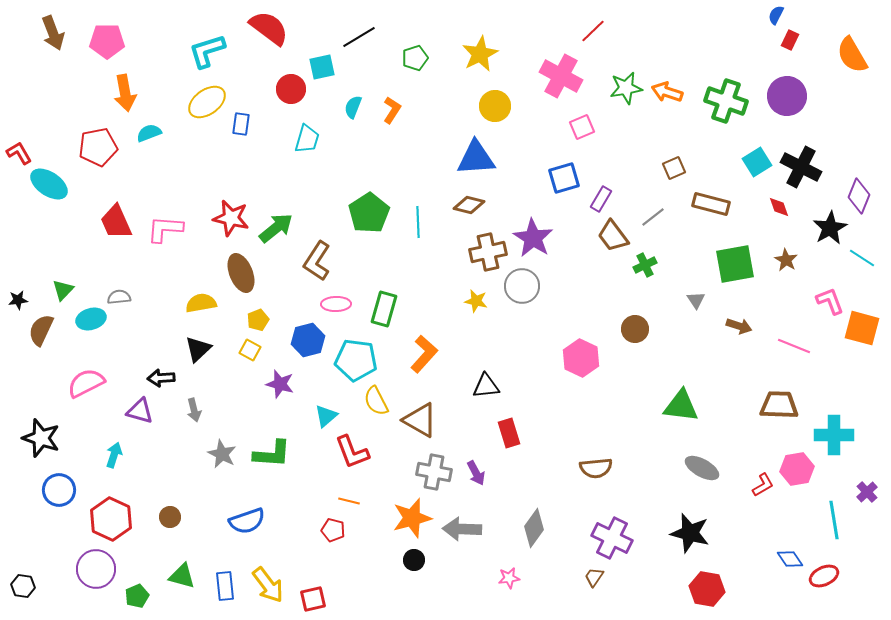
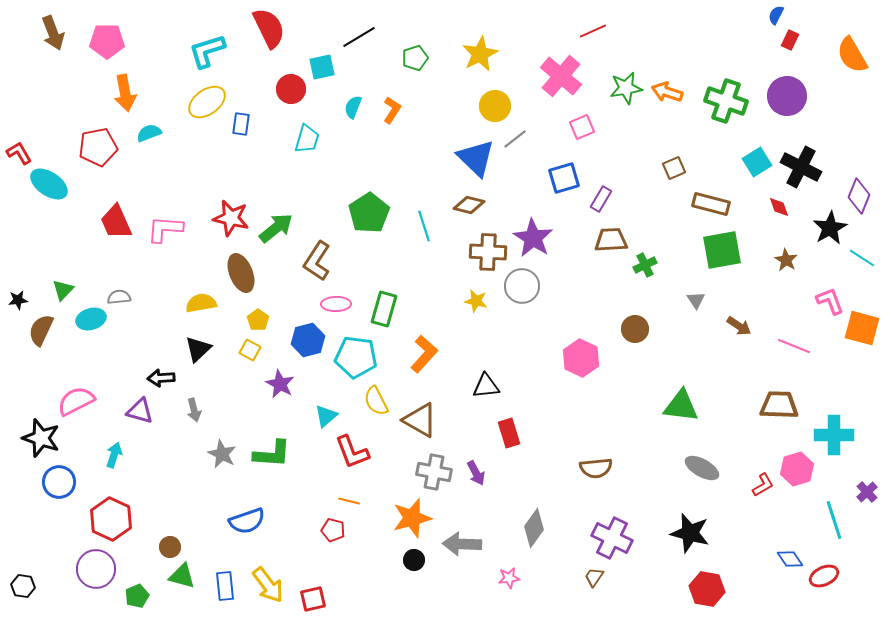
red semicircle at (269, 28): rotated 27 degrees clockwise
red line at (593, 31): rotated 20 degrees clockwise
pink cross at (561, 76): rotated 12 degrees clockwise
blue triangle at (476, 158): rotated 48 degrees clockwise
gray line at (653, 217): moved 138 px left, 78 px up
cyan line at (418, 222): moved 6 px right, 4 px down; rotated 16 degrees counterclockwise
brown trapezoid at (613, 236): moved 2 px left, 4 px down; rotated 124 degrees clockwise
brown cross at (488, 252): rotated 15 degrees clockwise
green square at (735, 264): moved 13 px left, 14 px up
yellow pentagon at (258, 320): rotated 15 degrees counterclockwise
brown arrow at (739, 326): rotated 15 degrees clockwise
cyan pentagon at (356, 360): moved 3 px up
pink semicircle at (86, 383): moved 10 px left, 18 px down
purple star at (280, 384): rotated 12 degrees clockwise
pink hexagon at (797, 469): rotated 8 degrees counterclockwise
blue circle at (59, 490): moved 8 px up
brown circle at (170, 517): moved 30 px down
cyan line at (834, 520): rotated 9 degrees counterclockwise
gray arrow at (462, 529): moved 15 px down
